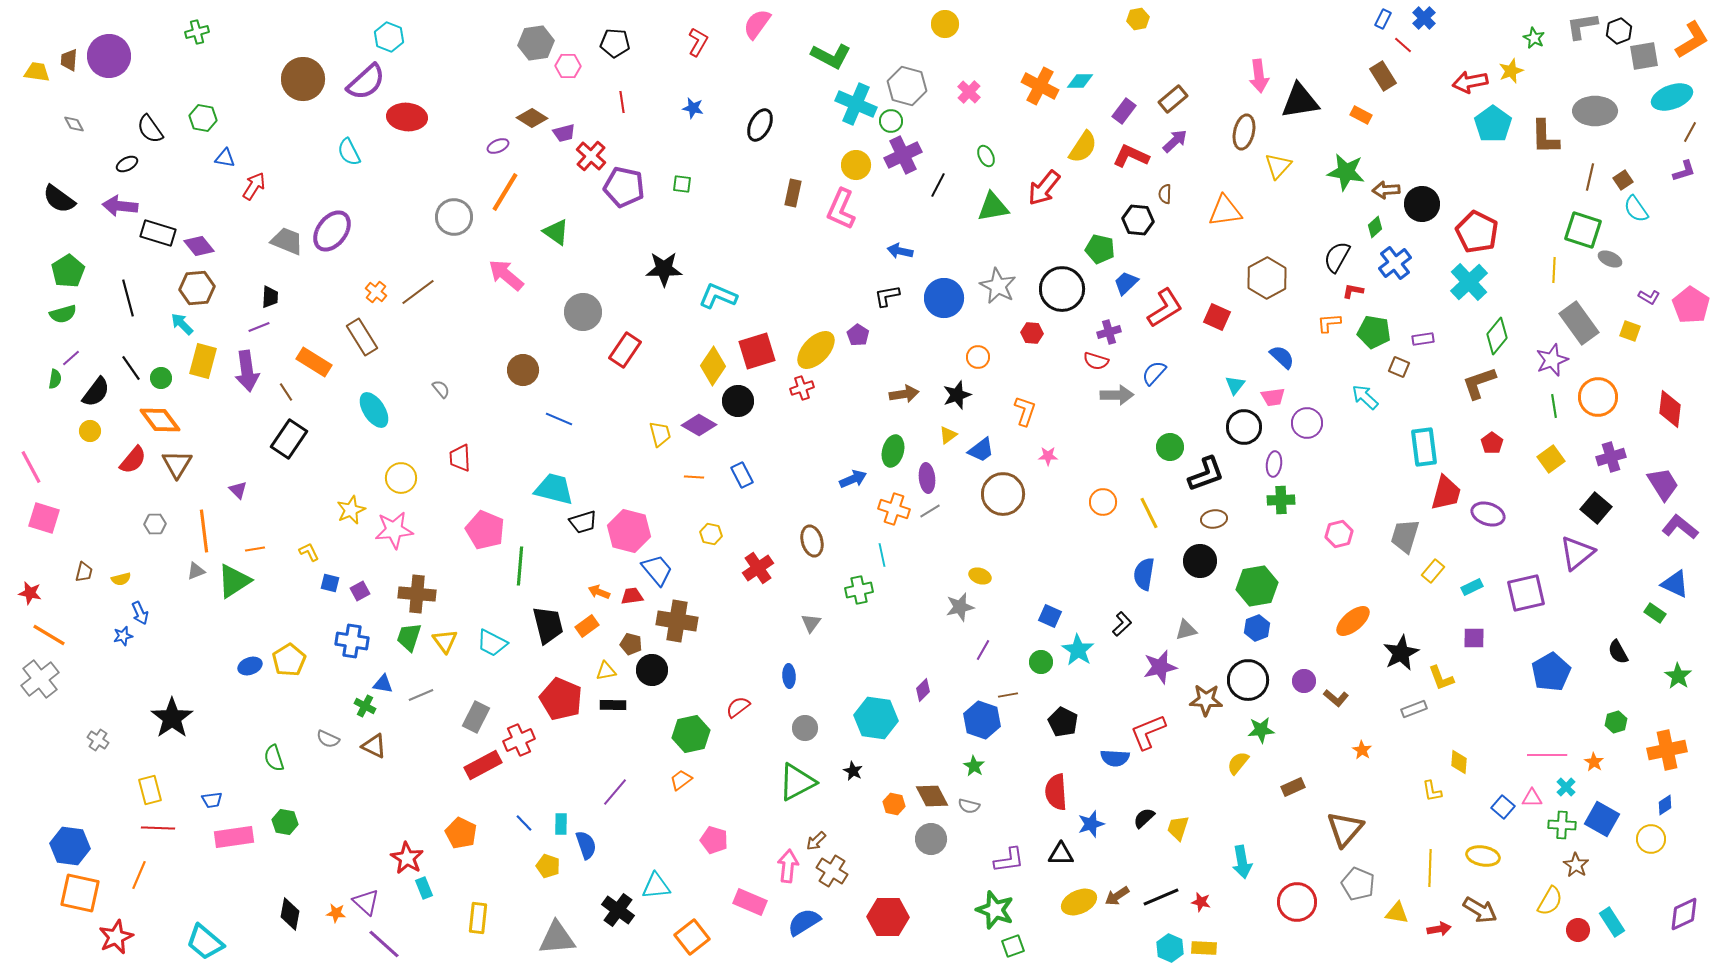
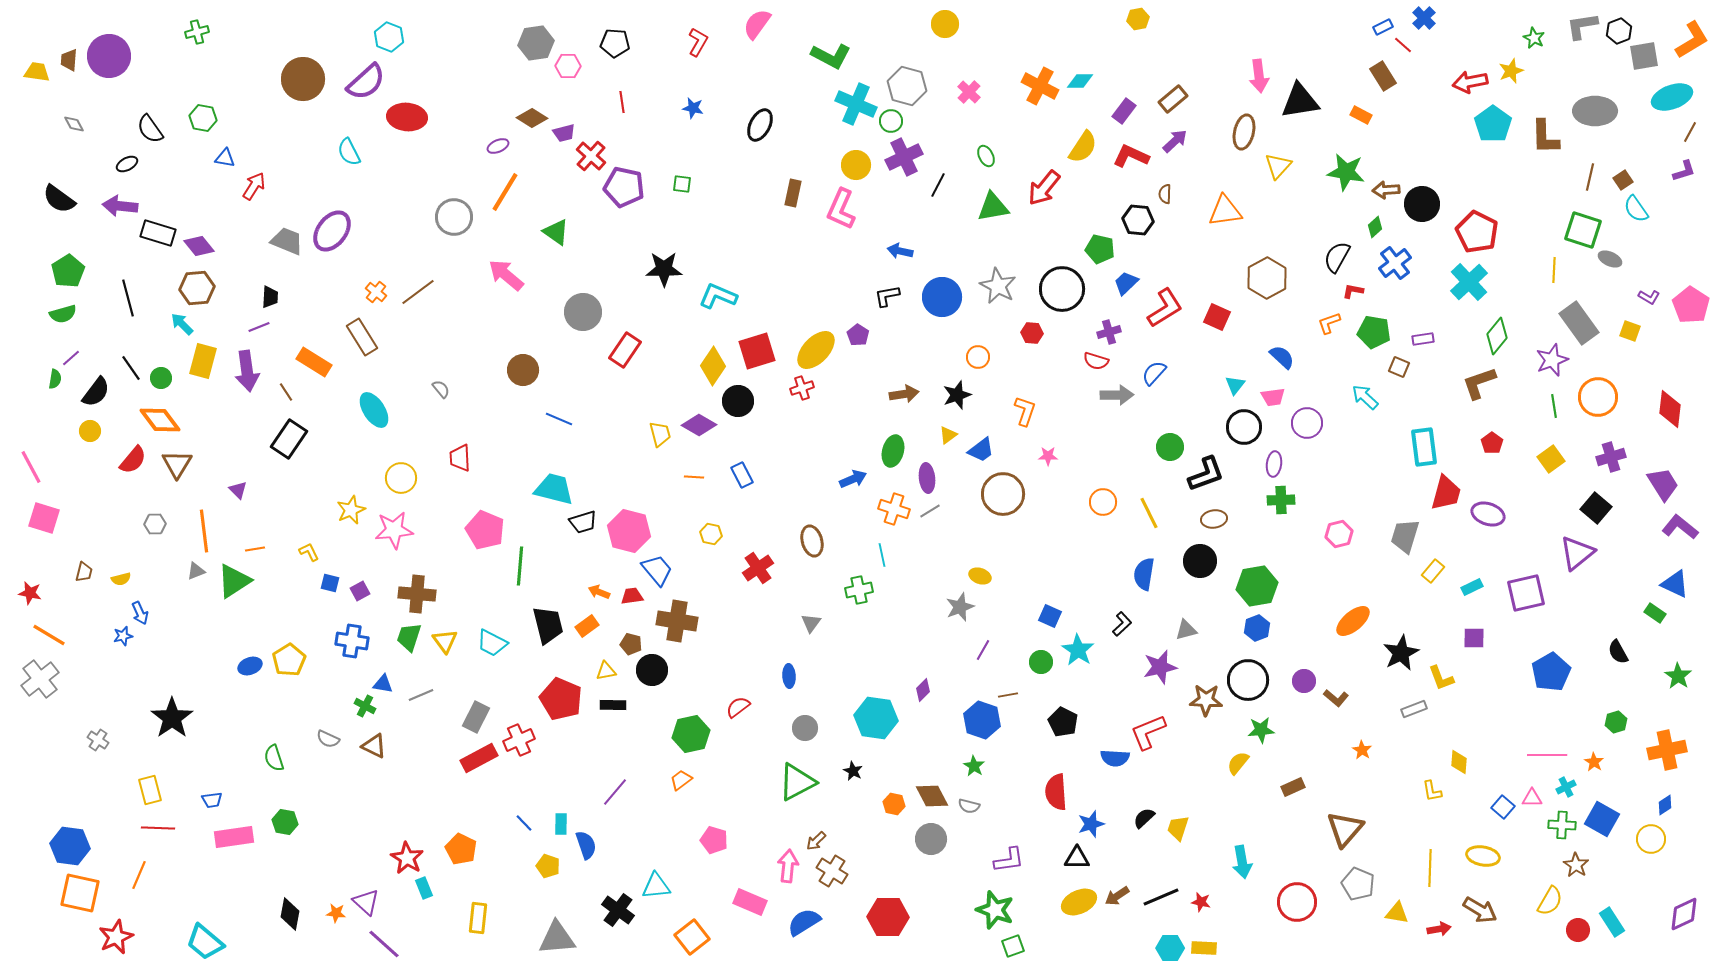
blue rectangle at (1383, 19): moved 8 px down; rotated 36 degrees clockwise
purple cross at (903, 155): moved 1 px right, 2 px down
blue circle at (944, 298): moved 2 px left, 1 px up
orange L-shape at (1329, 323): rotated 15 degrees counterclockwise
gray star at (960, 607): rotated 8 degrees counterclockwise
red rectangle at (483, 765): moved 4 px left, 7 px up
cyan cross at (1566, 787): rotated 18 degrees clockwise
orange pentagon at (461, 833): moved 16 px down
black triangle at (1061, 854): moved 16 px right, 4 px down
cyan hexagon at (1170, 948): rotated 24 degrees counterclockwise
